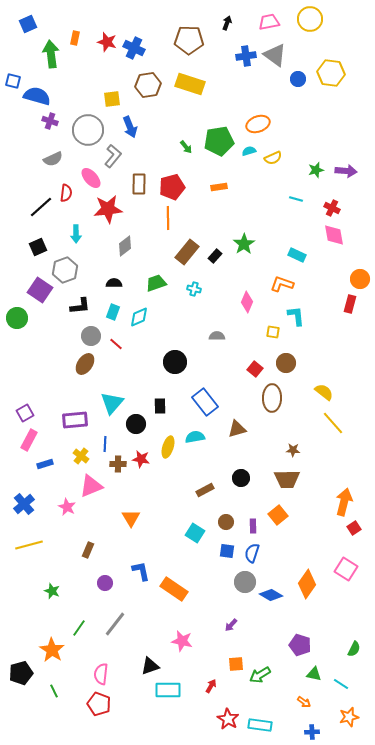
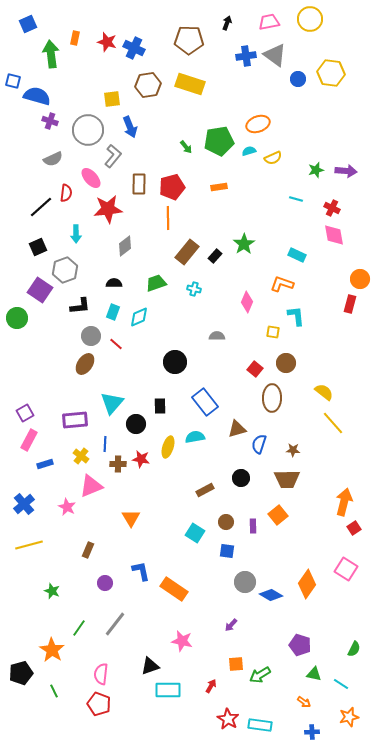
blue semicircle at (252, 553): moved 7 px right, 109 px up
